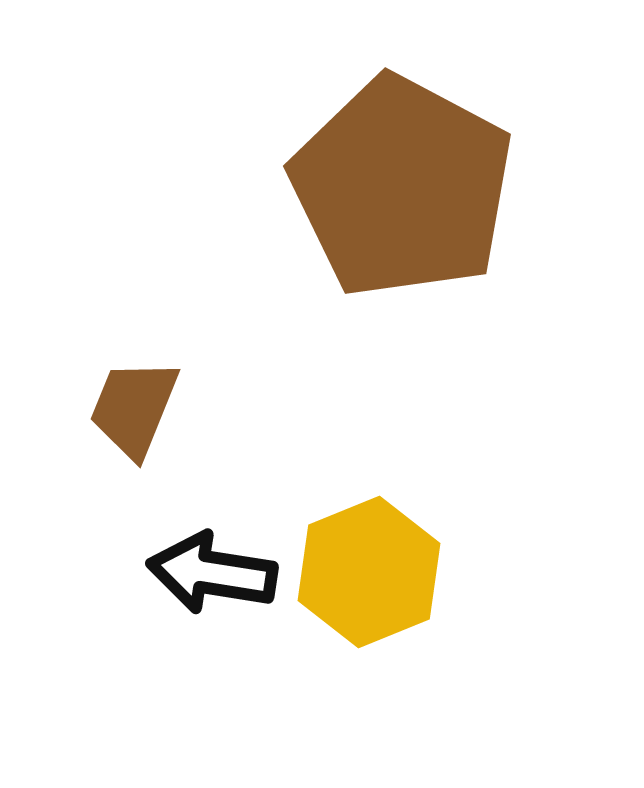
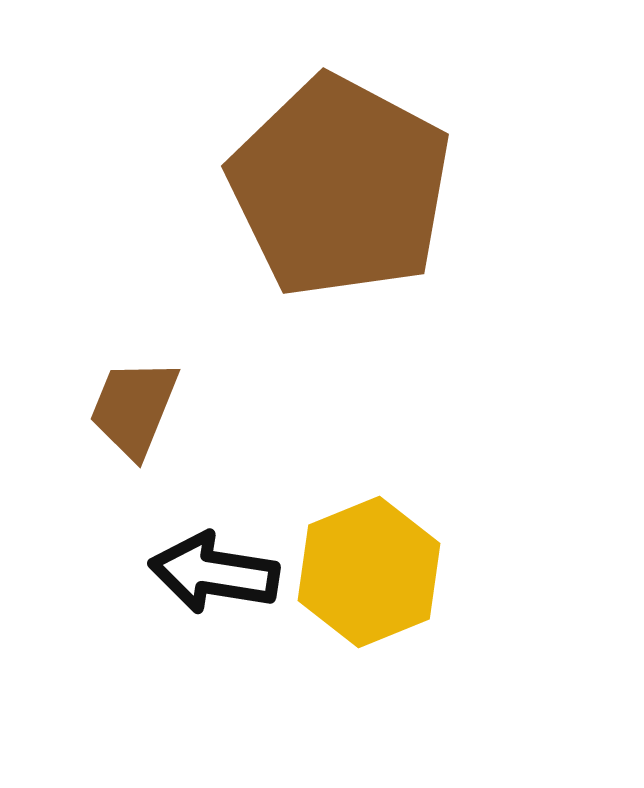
brown pentagon: moved 62 px left
black arrow: moved 2 px right
